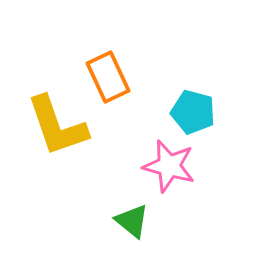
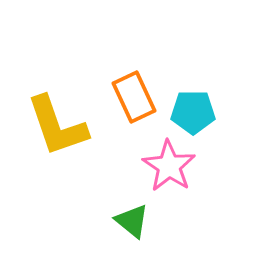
orange rectangle: moved 26 px right, 20 px down
cyan pentagon: rotated 15 degrees counterclockwise
pink star: rotated 18 degrees clockwise
